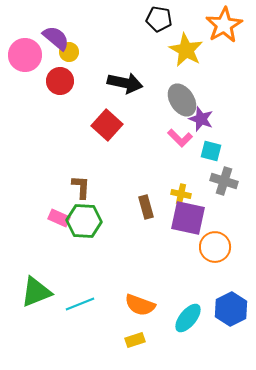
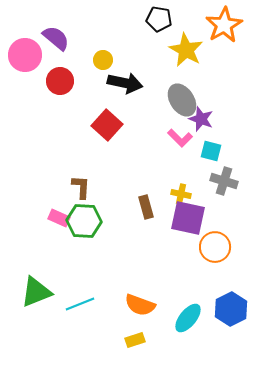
yellow circle: moved 34 px right, 8 px down
